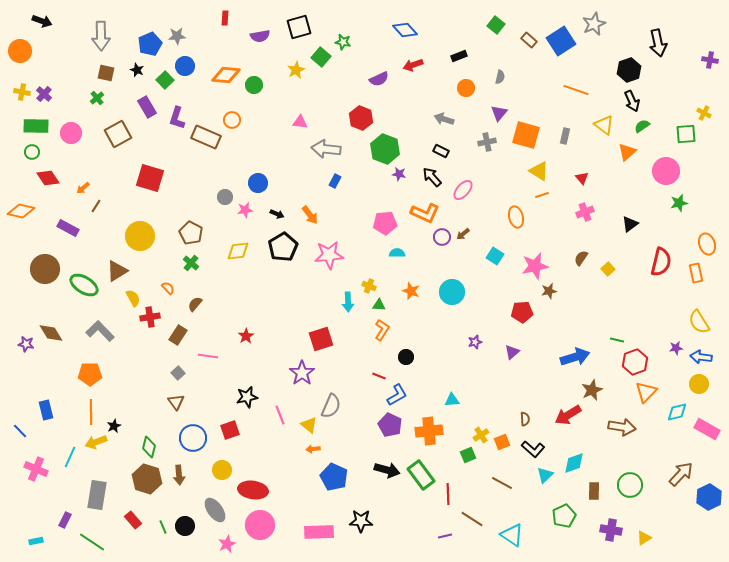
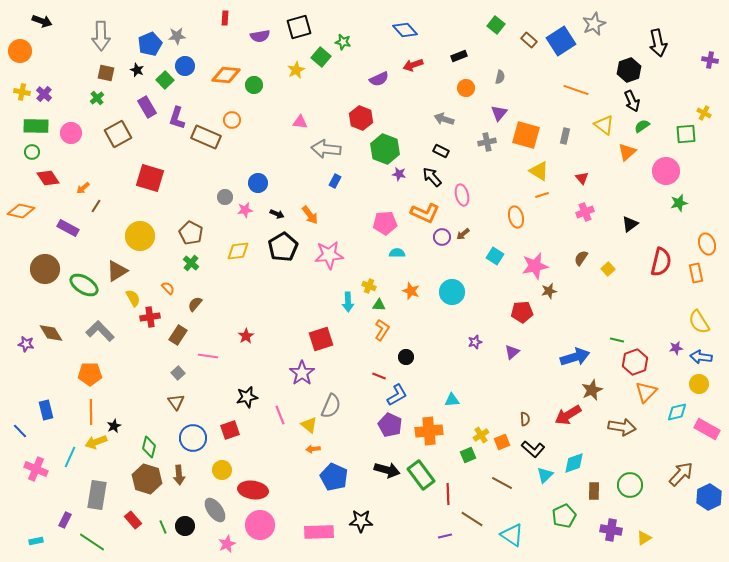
pink ellipse at (463, 190): moved 1 px left, 5 px down; rotated 55 degrees counterclockwise
